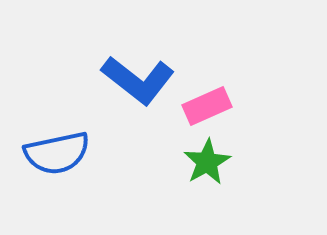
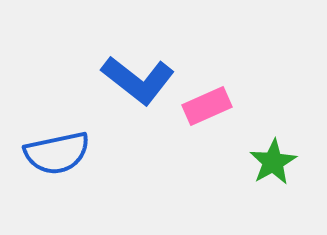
green star: moved 66 px right
